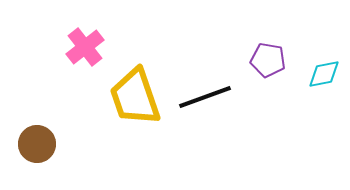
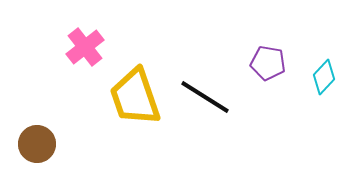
purple pentagon: moved 3 px down
cyan diamond: moved 3 px down; rotated 36 degrees counterclockwise
black line: rotated 52 degrees clockwise
